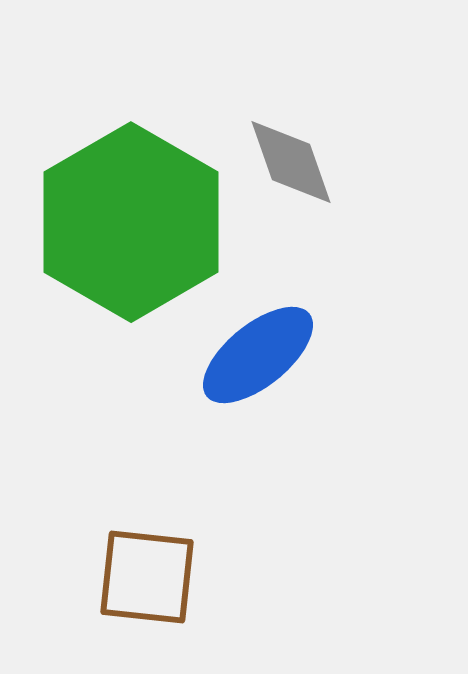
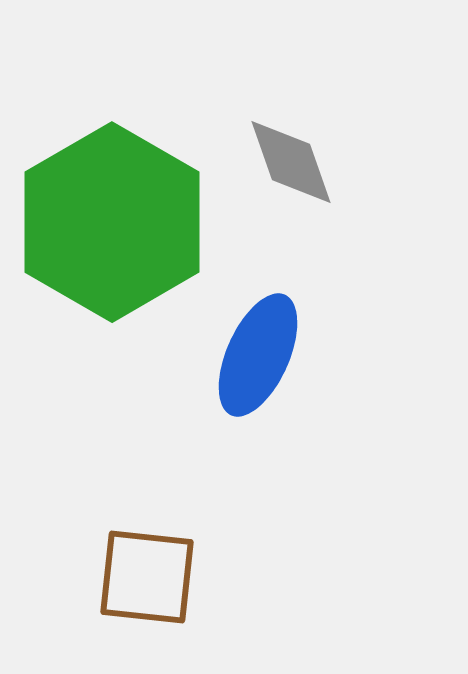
green hexagon: moved 19 px left
blue ellipse: rotated 27 degrees counterclockwise
